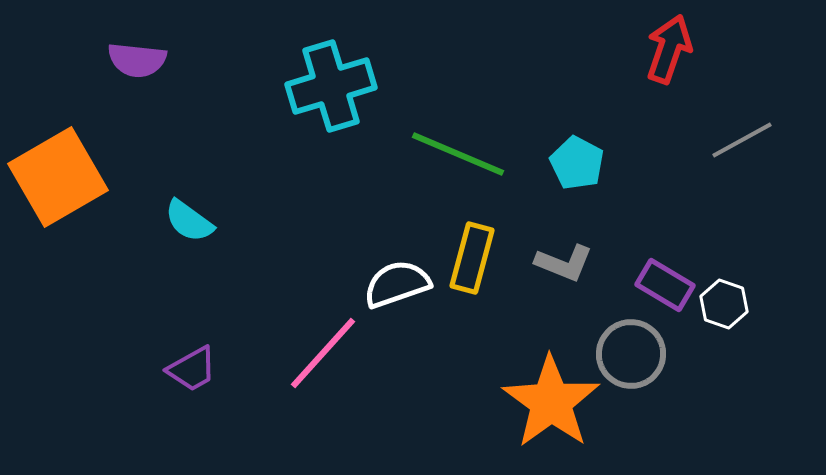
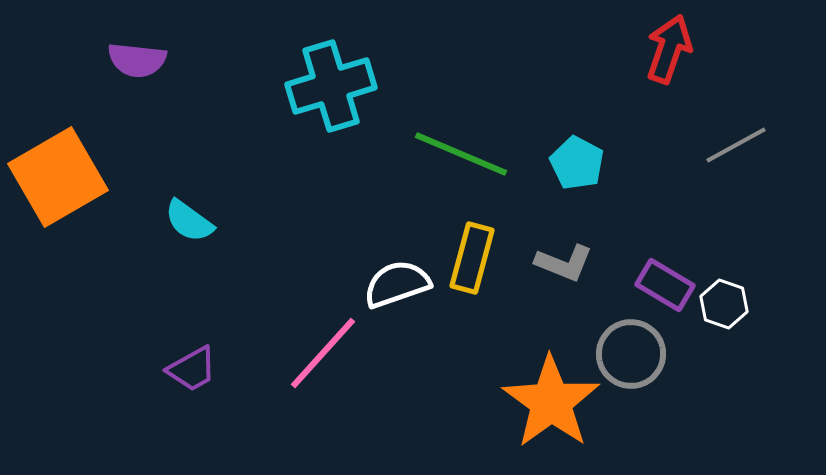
gray line: moved 6 px left, 5 px down
green line: moved 3 px right
